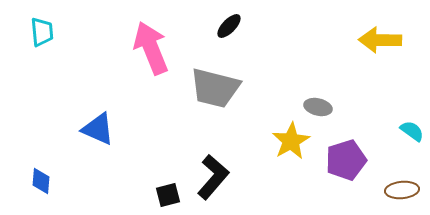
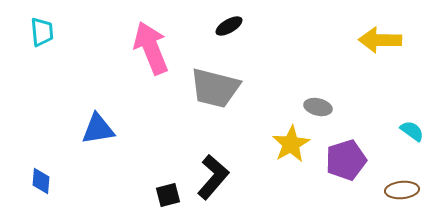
black ellipse: rotated 16 degrees clockwise
blue triangle: rotated 33 degrees counterclockwise
yellow star: moved 3 px down
